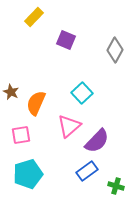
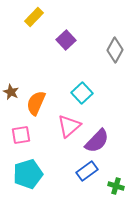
purple square: rotated 24 degrees clockwise
